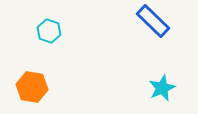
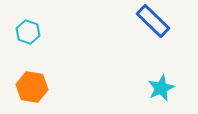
cyan hexagon: moved 21 px left, 1 px down
cyan star: moved 1 px left
